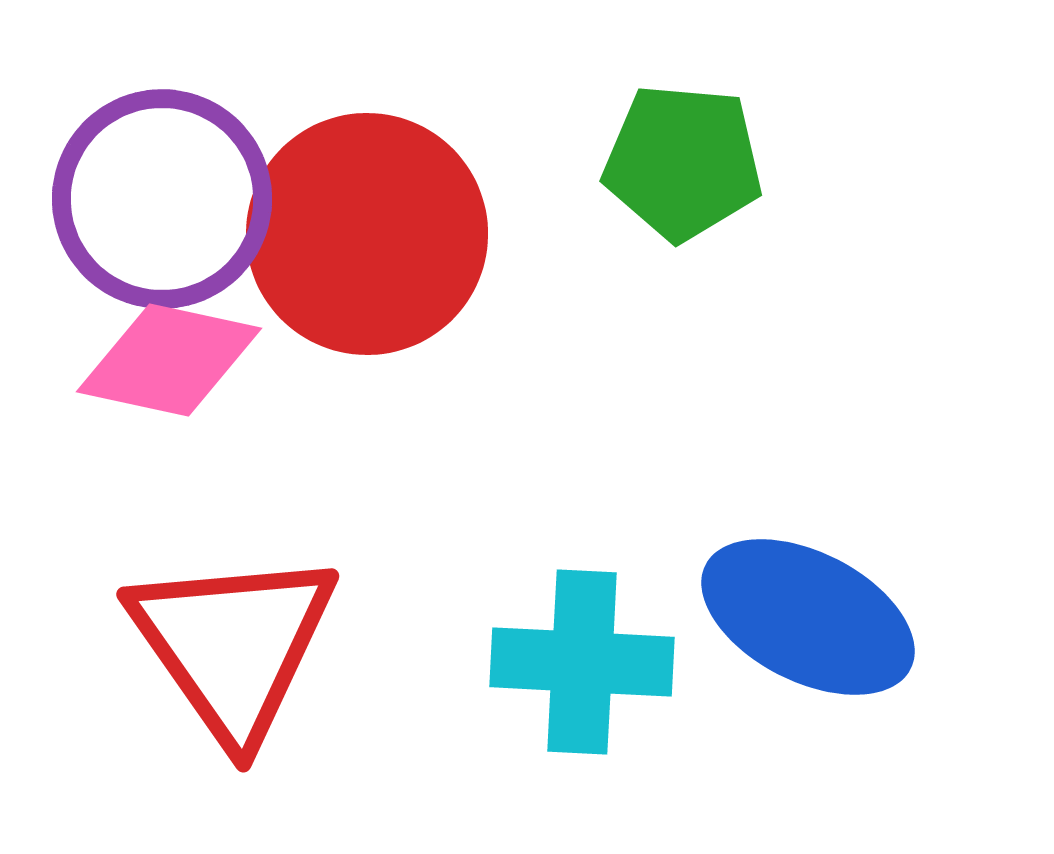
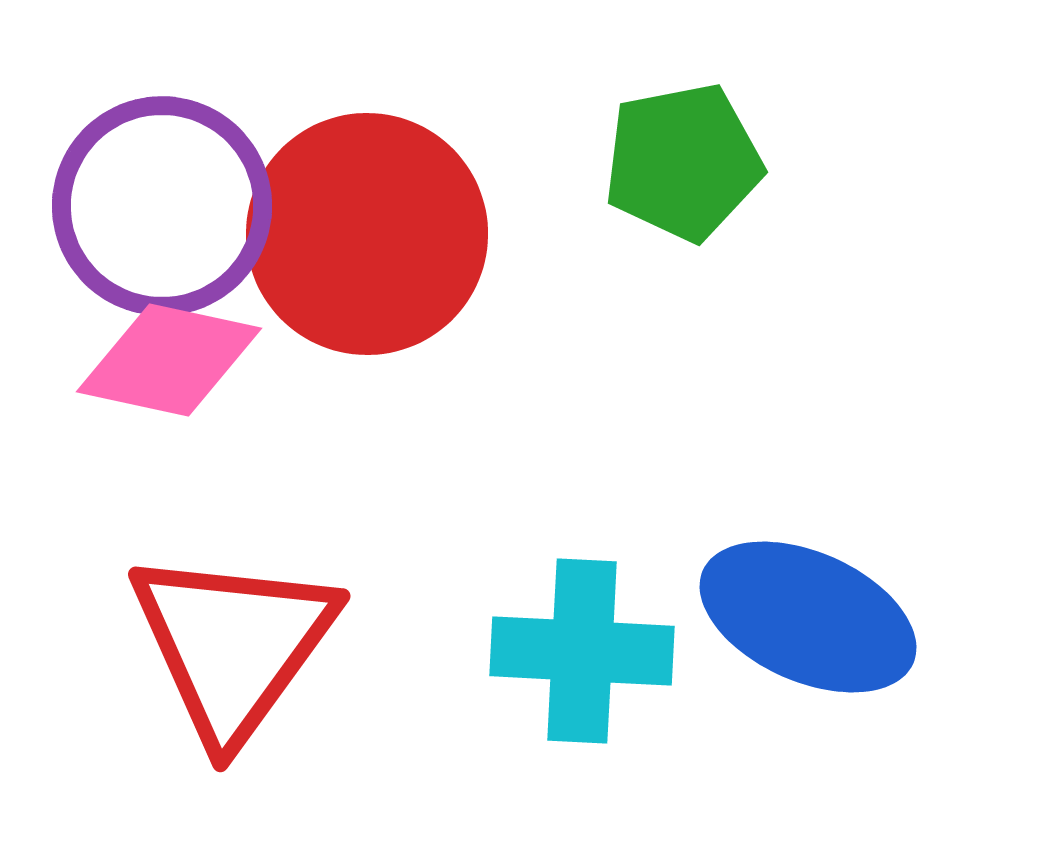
green pentagon: rotated 16 degrees counterclockwise
purple circle: moved 7 px down
blue ellipse: rotated 3 degrees counterclockwise
red triangle: rotated 11 degrees clockwise
cyan cross: moved 11 px up
